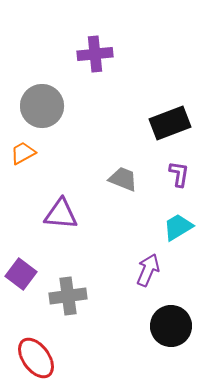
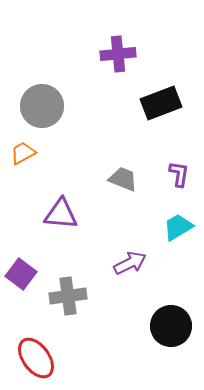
purple cross: moved 23 px right
black rectangle: moved 9 px left, 20 px up
purple arrow: moved 18 px left, 7 px up; rotated 40 degrees clockwise
